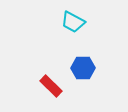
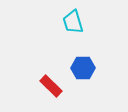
cyan trapezoid: rotated 45 degrees clockwise
